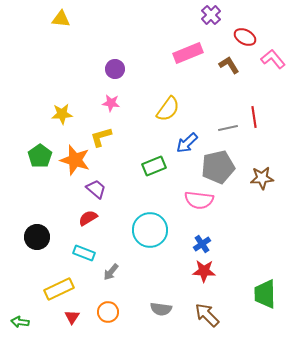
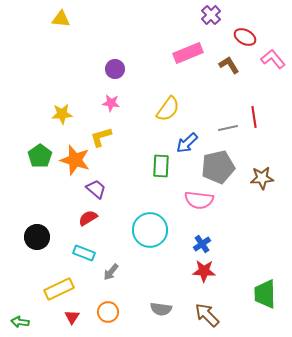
green rectangle: moved 7 px right; rotated 65 degrees counterclockwise
